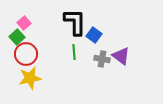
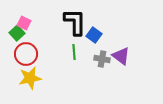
pink square: rotated 24 degrees counterclockwise
green square: moved 4 px up
